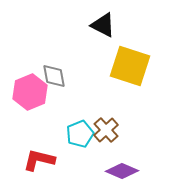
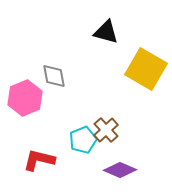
black triangle: moved 3 px right, 7 px down; rotated 12 degrees counterclockwise
yellow square: moved 16 px right, 3 px down; rotated 12 degrees clockwise
pink hexagon: moved 5 px left, 6 px down
cyan pentagon: moved 3 px right, 6 px down
purple diamond: moved 2 px left, 1 px up
